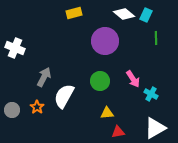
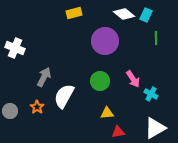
gray circle: moved 2 px left, 1 px down
